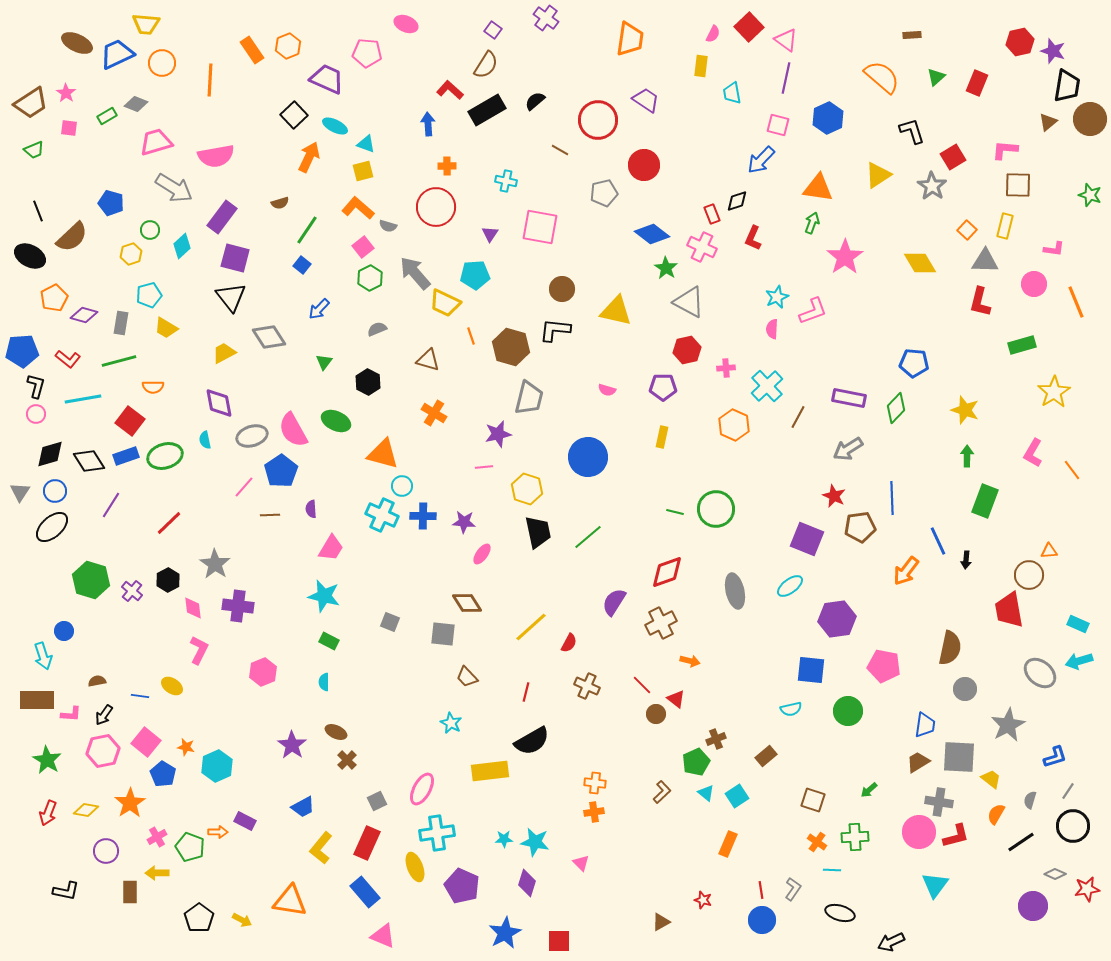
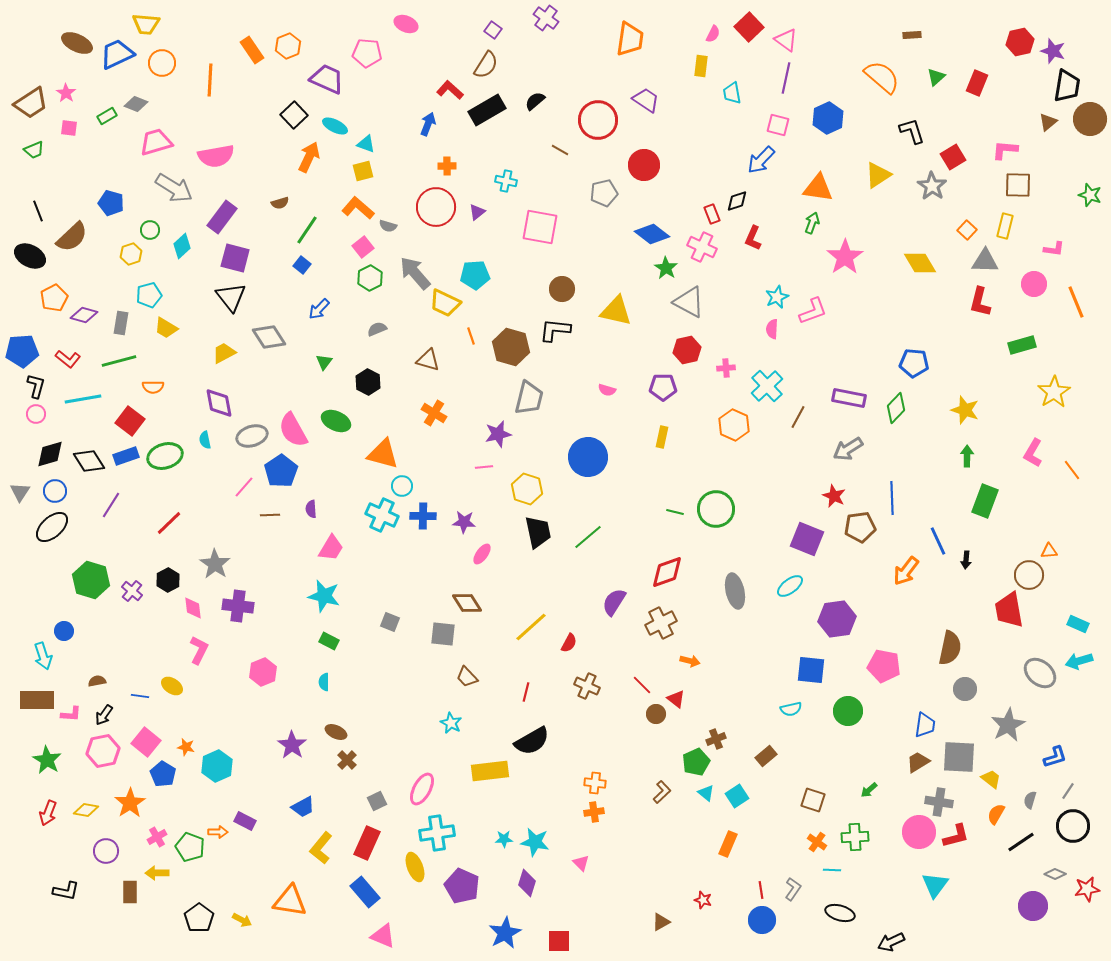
blue arrow at (428, 124): rotated 25 degrees clockwise
purple triangle at (490, 234): moved 13 px left, 22 px up; rotated 18 degrees clockwise
